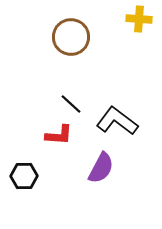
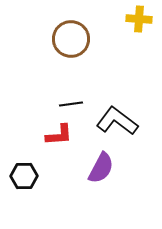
brown circle: moved 2 px down
black line: rotated 50 degrees counterclockwise
red L-shape: rotated 8 degrees counterclockwise
